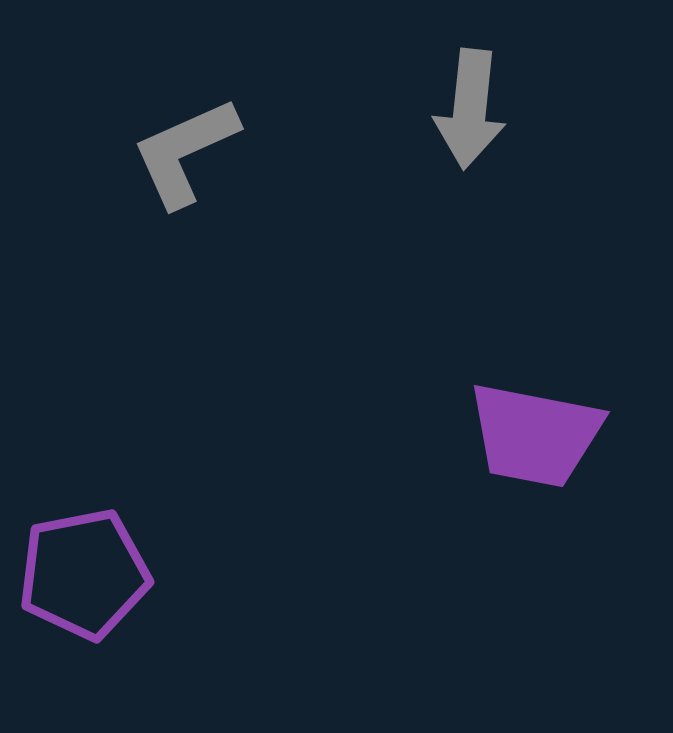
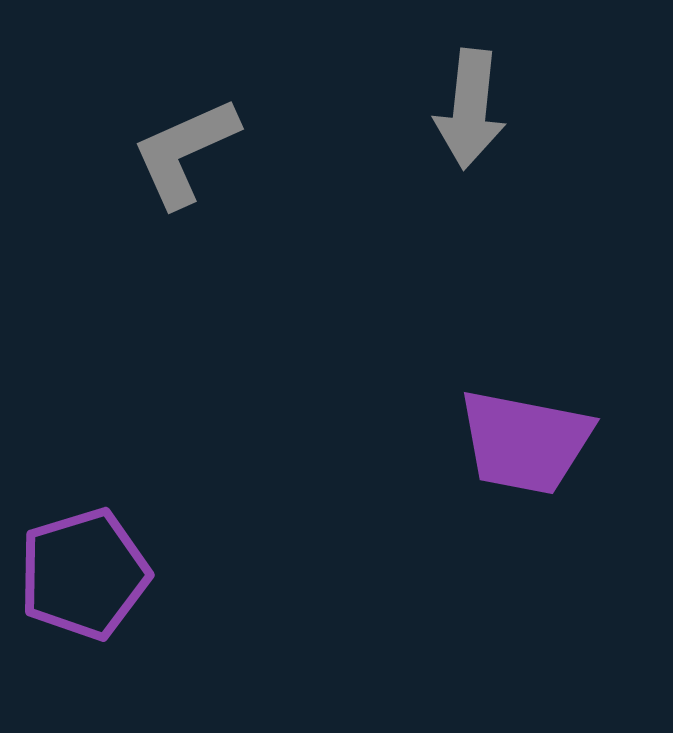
purple trapezoid: moved 10 px left, 7 px down
purple pentagon: rotated 6 degrees counterclockwise
